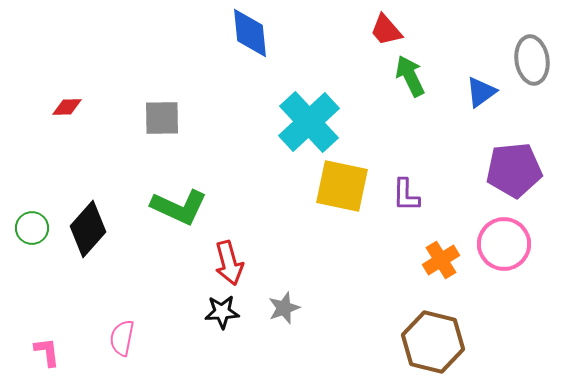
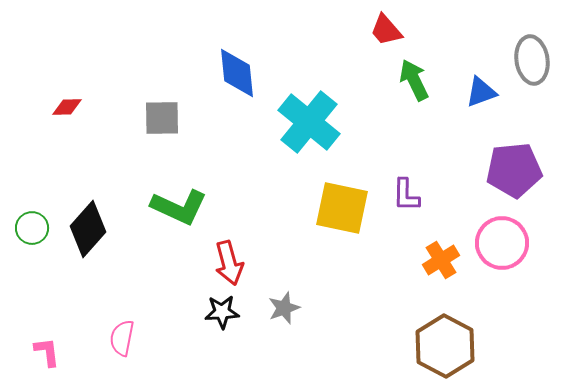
blue diamond: moved 13 px left, 40 px down
green arrow: moved 4 px right, 4 px down
blue triangle: rotated 16 degrees clockwise
cyan cross: rotated 8 degrees counterclockwise
yellow square: moved 22 px down
pink circle: moved 2 px left, 1 px up
brown hexagon: moved 12 px right, 4 px down; rotated 14 degrees clockwise
